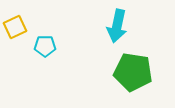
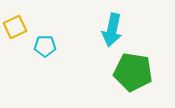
cyan arrow: moved 5 px left, 4 px down
